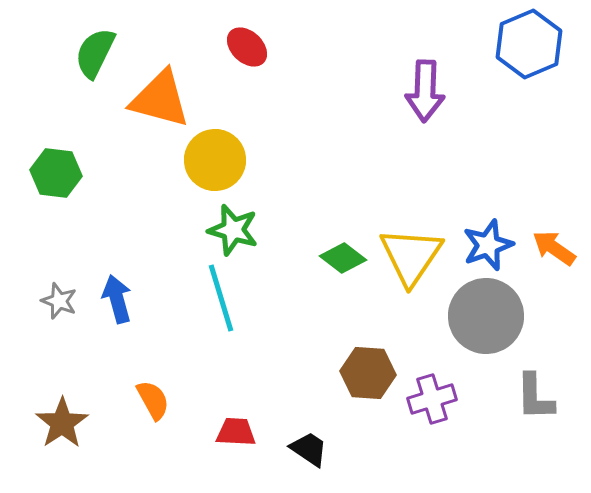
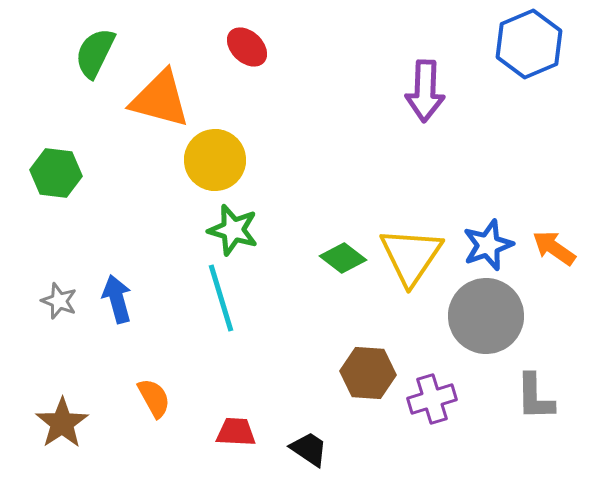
orange semicircle: moved 1 px right, 2 px up
